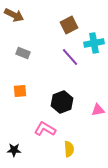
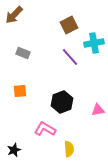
brown arrow: rotated 108 degrees clockwise
black star: rotated 24 degrees counterclockwise
